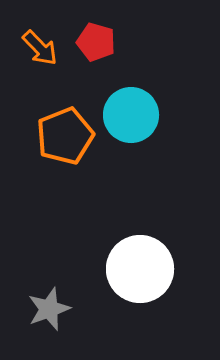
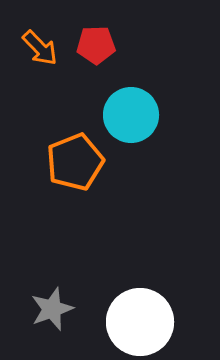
red pentagon: moved 3 px down; rotated 18 degrees counterclockwise
orange pentagon: moved 10 px right, 26 px down
white circle: moved 53 px down
gray star: moved 3 px right
